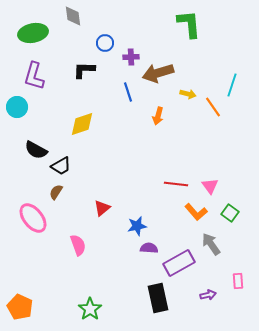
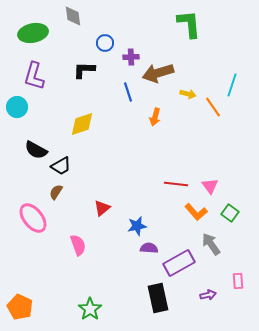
orange arrow: moved 3 px left, 1 px down
